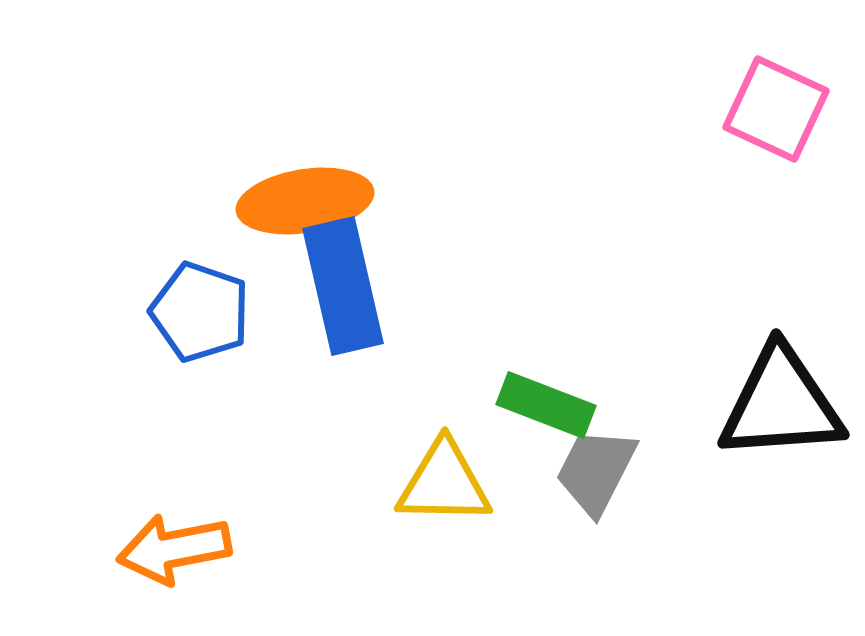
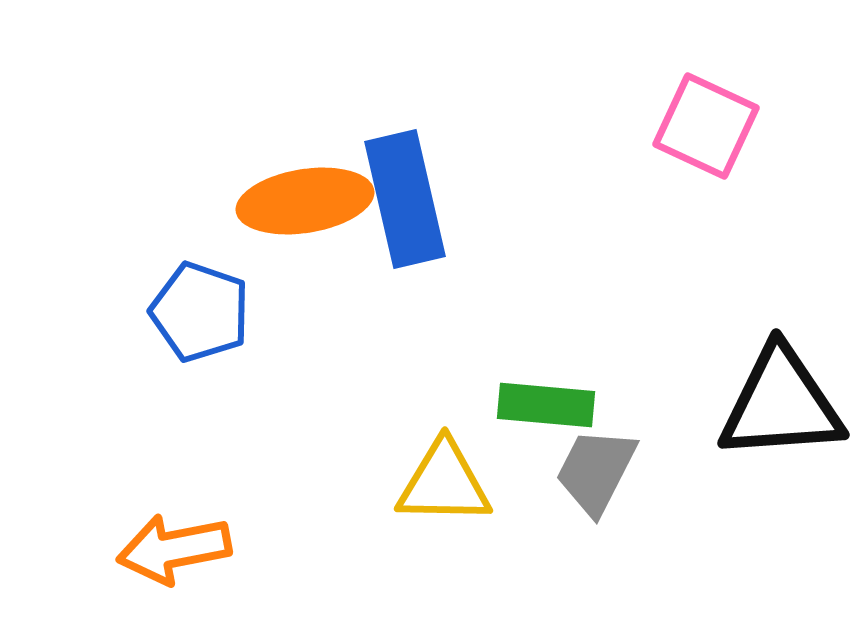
pink square: moved 70 px left, 17 px down
blue rectangle: moved 62 px right, 87 px up
green rectangle: rotated 16 degrees counterclockwise
